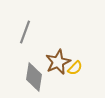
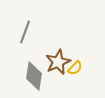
gray diamond: moved 1 px up
